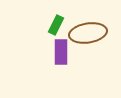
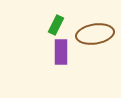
brown ellipse: moved 7 px right, 1 px down
